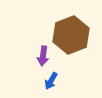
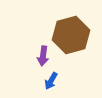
brown hexagon: rotated 6 degrees clockwise
